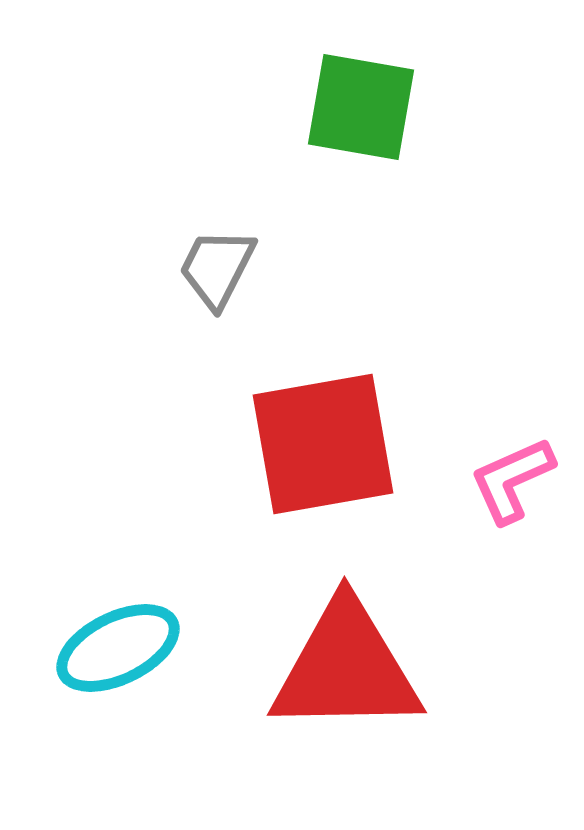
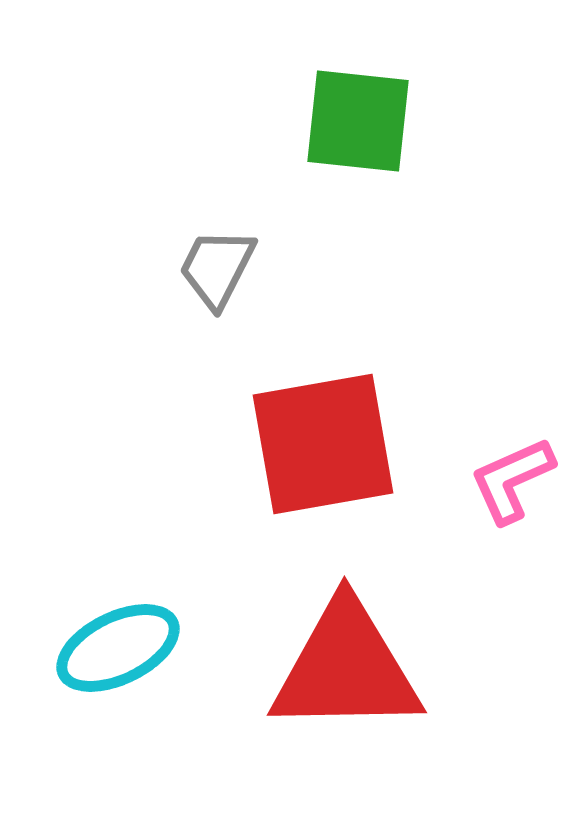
green square: moved 3 px left, 14 px down; rotated 4 degrees counterclockwise
